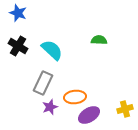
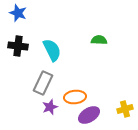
black cross: rotated 24 degrees counterclockwise
cyan semicircle: rotated 20 degrees clockwise
